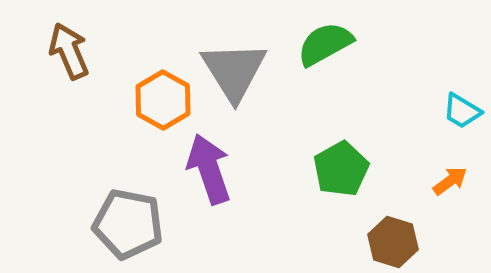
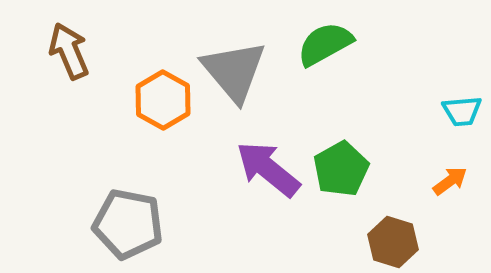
gray triangle: rotated 8 degrees counterclockwise
cyan trapezoid: rotated 36 degrees counterclockwise
purple arrow: moved 59 px right; rotated 32 degrees counterclockwise
